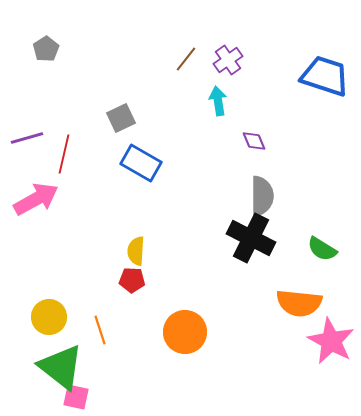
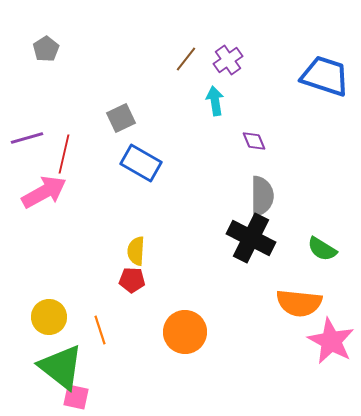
cyan arrow: moved 3 px left
pink arrow: moved 8 px right, 7 px up
